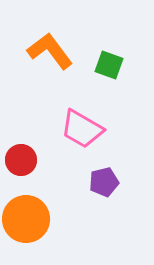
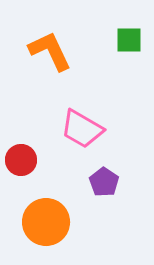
orange L-shape: rotated 12 degrees clockwise
green square: moved 20 px right, 25 px up; rotated 20 degrees counterclockwise
purple pentagon: rotated 24 degrees counterclockwise
orange circle: moved 20 px right, 3 px down
